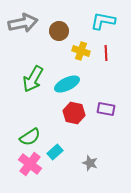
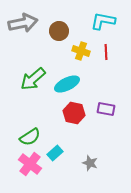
red line: moved 1 px up
green arrow: rotated 20 degrees clockwise
cyan rectangle: moved 1 px down
